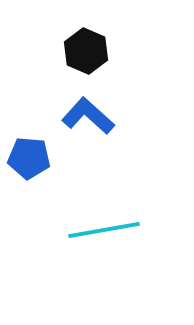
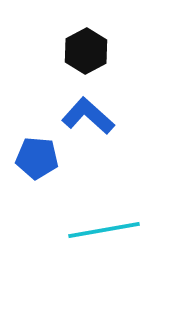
black hexagon: rotated 9 degrees clockwise
blue pentagon: moved 8 px right
